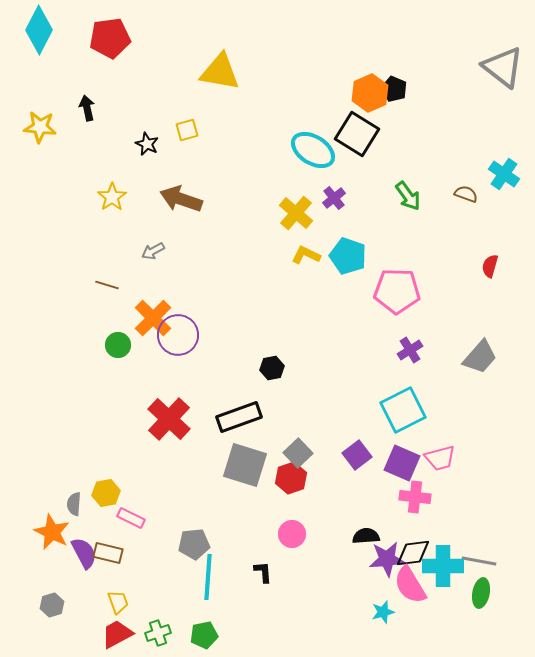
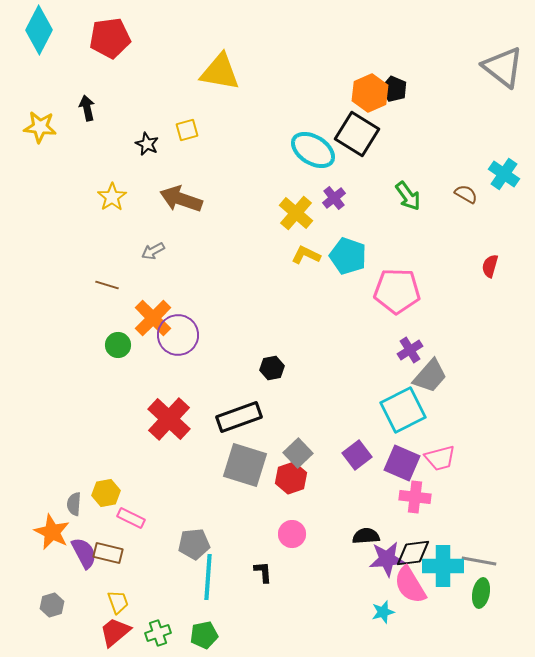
brown semicircle at (466, 194): rotated 10 degrees clockwise
gray trapezoid at (480, 357): moved 50 px left, 19 px down
red trapezoid at (117, 634): moved 2 px left, 2 px up; rotated 12 degrees counterclockwise
